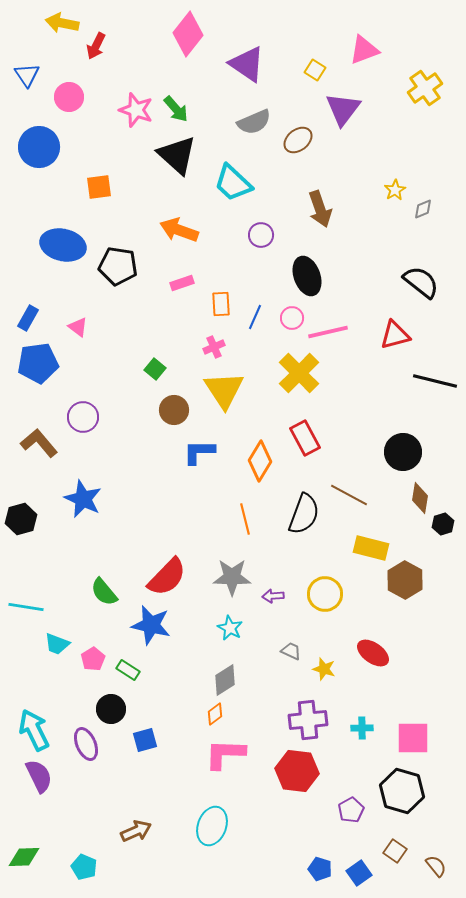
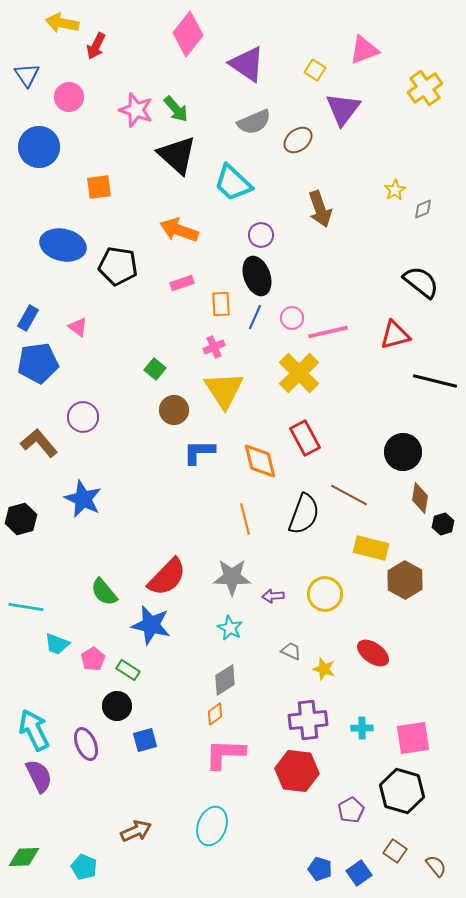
black ellipse at (307, 276): moved 50 px left
orange diamond at (260, 461): rotated 45 degrees counterclockwise
black circle at (111, 709): moved 6 px right, 3 px up
pink square at (413, 738): rotated 9 degrees counterclockwise
